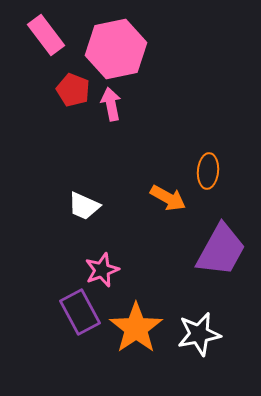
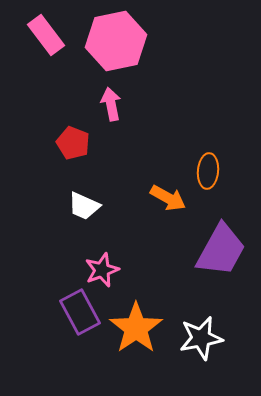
pink hexagon: moved 8 px up
red pentagon: moved 53 px down
white star: moved 2 px right, 4 px down
